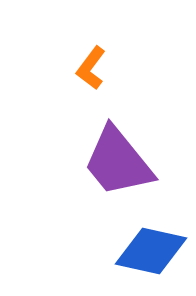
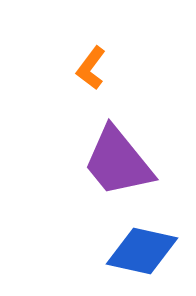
blue diamond: moved 9 px left
